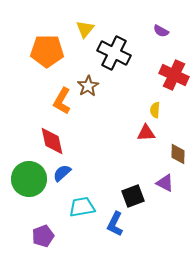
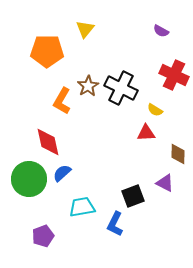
black cross: moved 7 px right, 35 px down
yellow semicircle: rotated 63 degrees counterclockwise
red diamond: moved 4 px left, 1 px down
